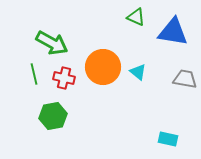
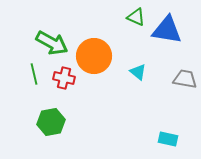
blue triangle: moved 6 px left, 2 px up
orange circle: moved 9 px left, 11 px up
green hexagon: moved 2 px left, 6 px down
